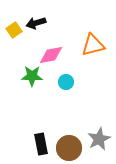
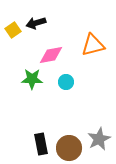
yellow square: moved 1 px left
green star: moved 3 px down
